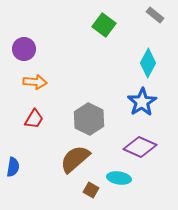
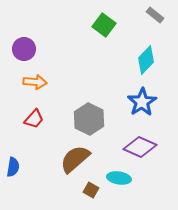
cyan diamond: moved 2 px left, 3 px up; rotated 16 degrees clockwise
red trapezoid: rotated 10 degrees clockwise
